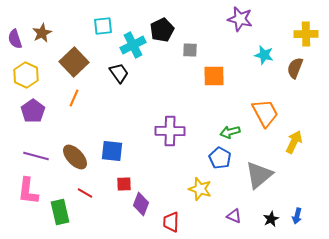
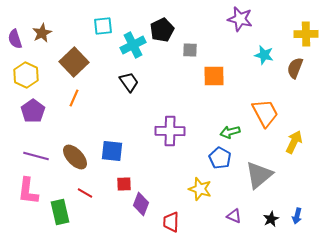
black trapezoid: moved 10 px right, 9 px down
